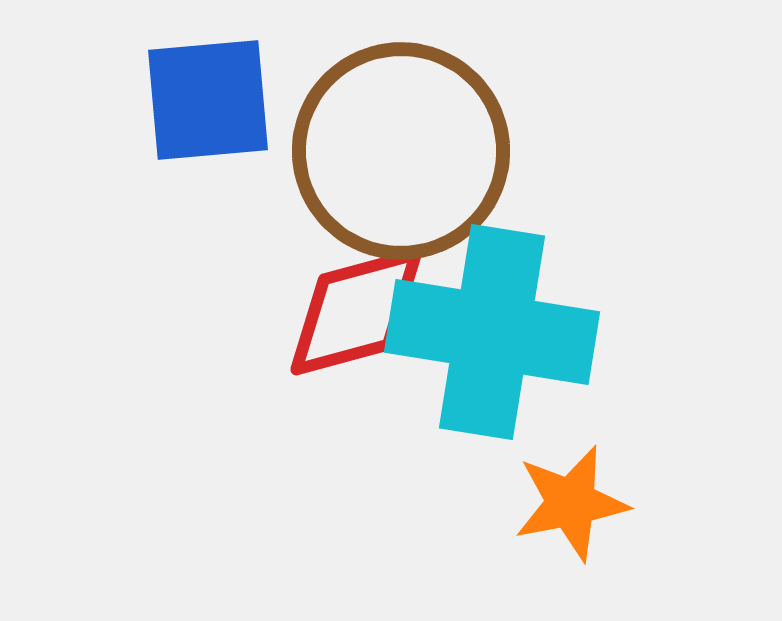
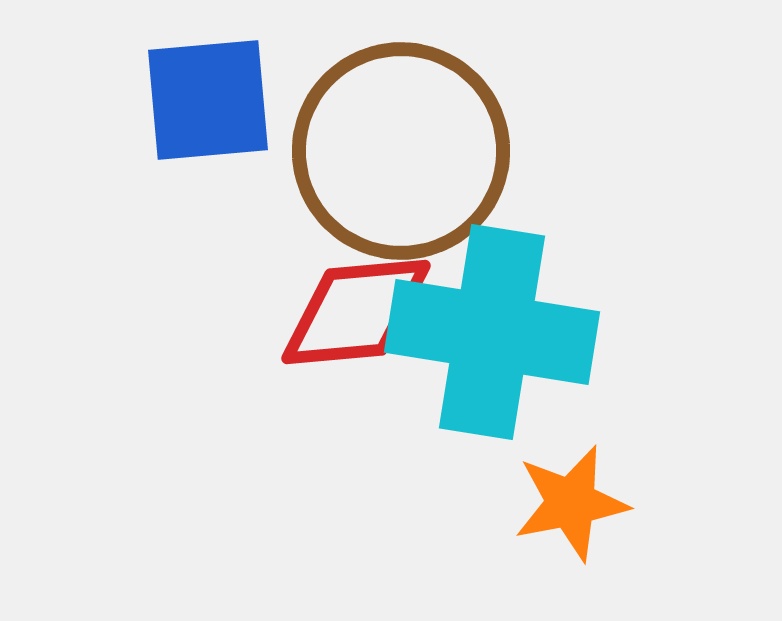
red diamond: rotated 10 degrees clockwise
